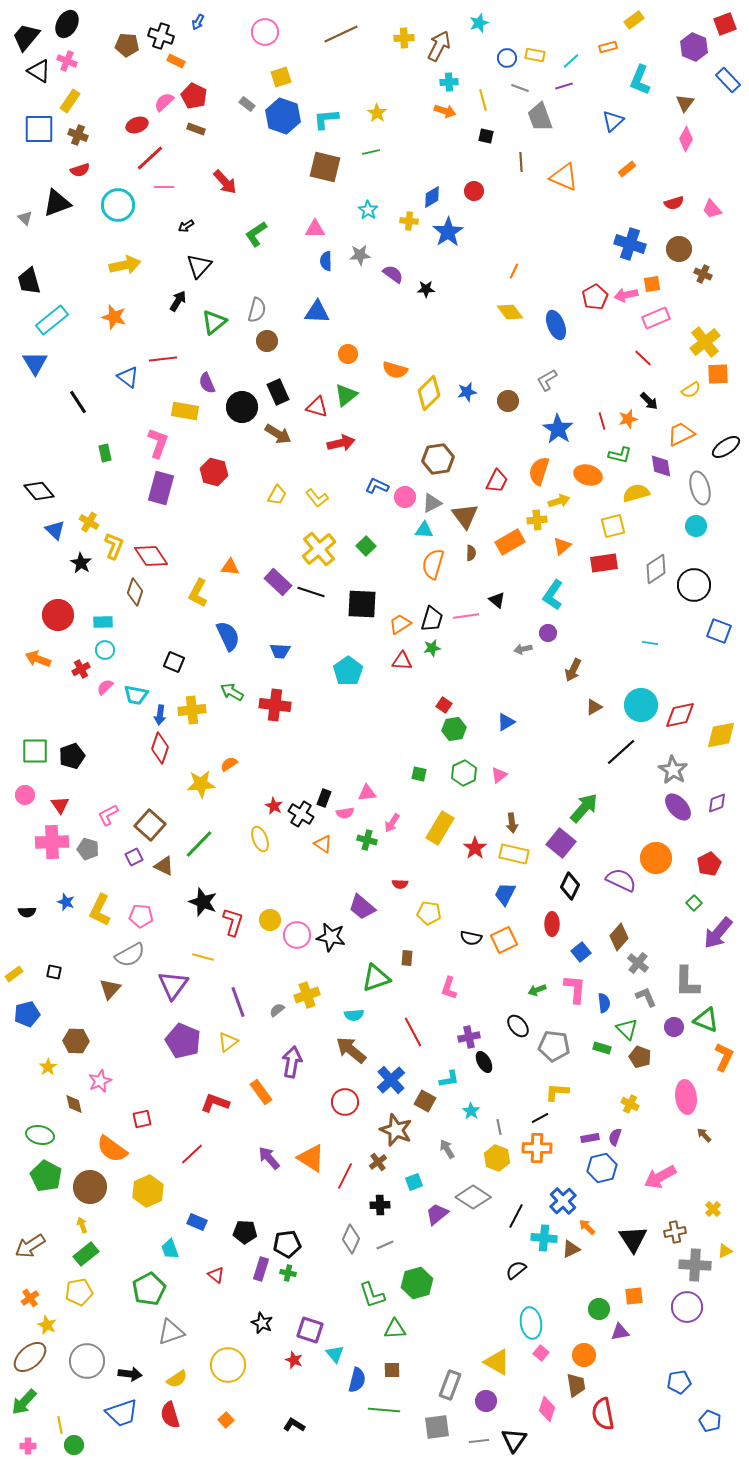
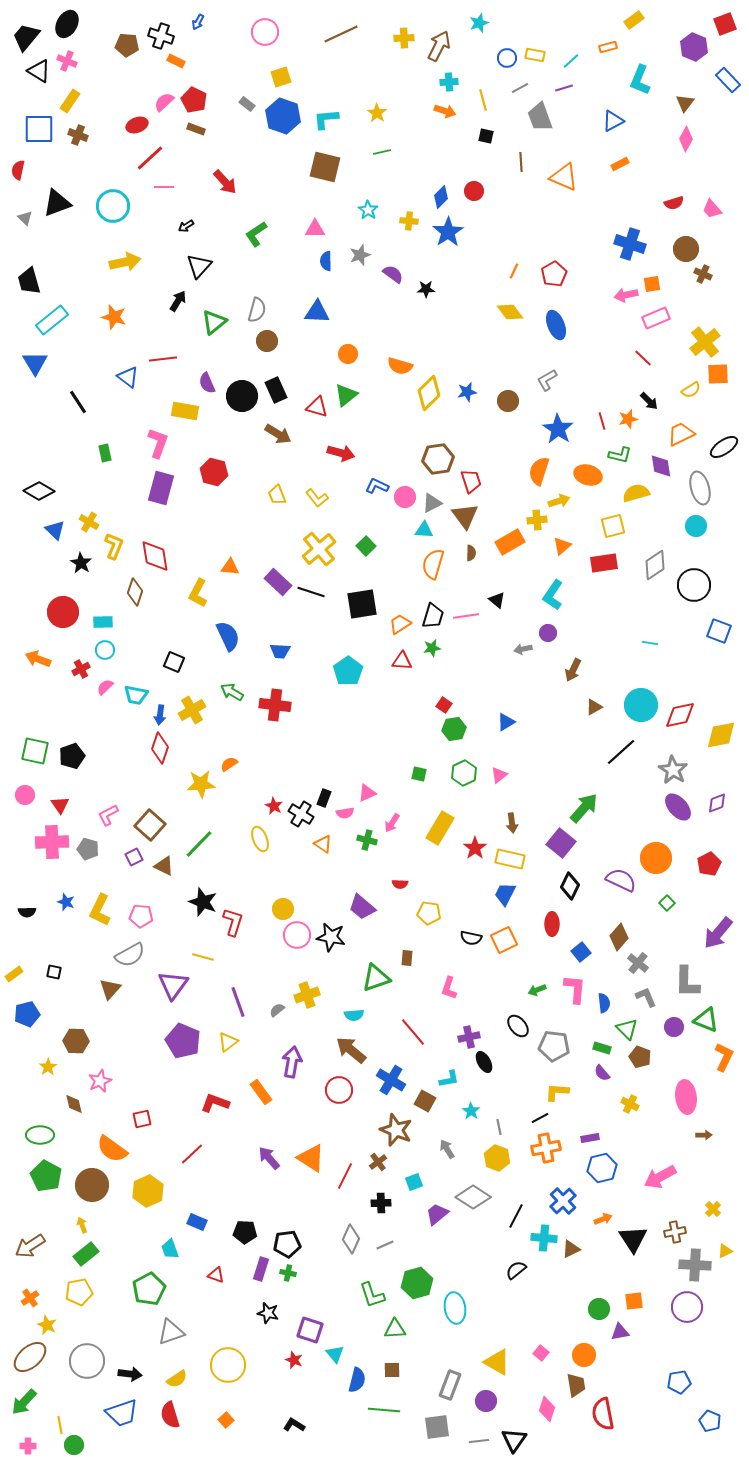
purple line at (564, 86): moved 2 px down
gray line at (520, 88): rotated 48 degrees counterclockwise
red pentagon at (194, 96): moved 4 px down
blue triangle at (613, 121): rotated 15 degrees clockwise
green line at (371, 152): moved 11 px right
orange rectangle at (627, 169): moved 7 px left, 5 px up; rotated 12 degrees clockwise
red semicircle at (80, 170): moved 62 px left; rotated 120 degrees clockwise
blue diamond at (432, 197): moved 9 px right; rotated 15 degrees counterclockwise
cyan circle at (118, 205): moved 5 px left, 1 px down
brown circle at (679, 249): moved 7 px right
gray star at (360, 255): rotated 15 degrees counterclockwise
yellow arrow at (125, 265): moved 3 px up
red pentagon at (595, 297): moved 41 px left, 23 px up
orange semicircle at (395, 370): moved 5 px right, 4 px up
black rectangle at (278, 392): moved 2 px left, 2 px up
black circle at (242, 407): moved 11 px up
red arrow at (341, 443): moved 10 px down; rotated 28 degrees clockwise
black ellipse at (726, 447): moved 2 px left
red trapezoid at (497, 481): moved 26 px left; rotated 45 degrees counterclockwise
black diamond at (39, 491): rotated 20 degrees counterclockwise
yellow trapezoid at (277, 495): rotated 130 degrees clockwise
red diamond at (151, 556): moved 4 px right; rotated 24 degrees clockwise
gray diamond at (656, 569): moved 1 px left, 4 px up
black square at (362, 604): rotated 12 degrees counterclockwise
red circle at (58, 615): moved 5 px right, 3 px up
black trapezoid at (432, 619): moved 1 px right, 3 px up
yellow cross at (192, 710): rotated 24 degrees counterclockwise
green square at (35, 751): rotated 12 degrees clockwise
pink triangle at (367, 793): rotated 18 degrees counterclockwise
yellow rectangle at (514, 854): moved 4 px left, 5 px down
green square at (694, 903): moved 27 px left
yellow circle at (270, 920): moved 13 px right, 11 px up
red line at (413, 1032): rotated 12 degrees counterclockwise
blue cross at (391, 1080): rotated 16 degrees counterclockwise
red circle at (345, 1102): moved 6 px left, 12 px up
green ellipse at (40, 1135): rotated 12 degrees counterclockwise
brown arrow at (704, 1135): rotated 133 degrees clockwise
purple semicircle at (615, 1137): moved 13 px left, 64 px up; rotated 60 degrees counterclockwise
orange cross at (537, 1148): moved 9 px right; rotated 12 degrees counterclockwise
brown circle at (90, 1187): moved 2 px right, 2 px up
black cross at (380, 1205): moved 1 px right, 2 px up
orange arrow at (587, 1227): moved 16 px right, 8 px up; rotated 114 degrees clockwise
red triangle at (216, 1275): rotated 18 degrees counterclockwise
orange square at (634, 1296): moved 5 px down
black star at (262, 1323): moved 6 px right, 10 px up; rotated 10 degrees counterclockwise
cyan ellipse at (531, 1323): moved 76 px left, 15 px up
